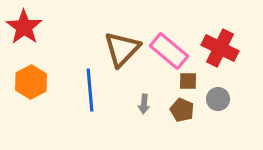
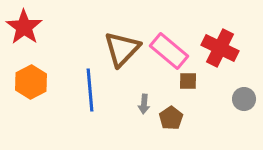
gray circle: moved 26 px right
brown pentagon: moved 11 px left, 8 px down; rotated 15 degrees clockwise
